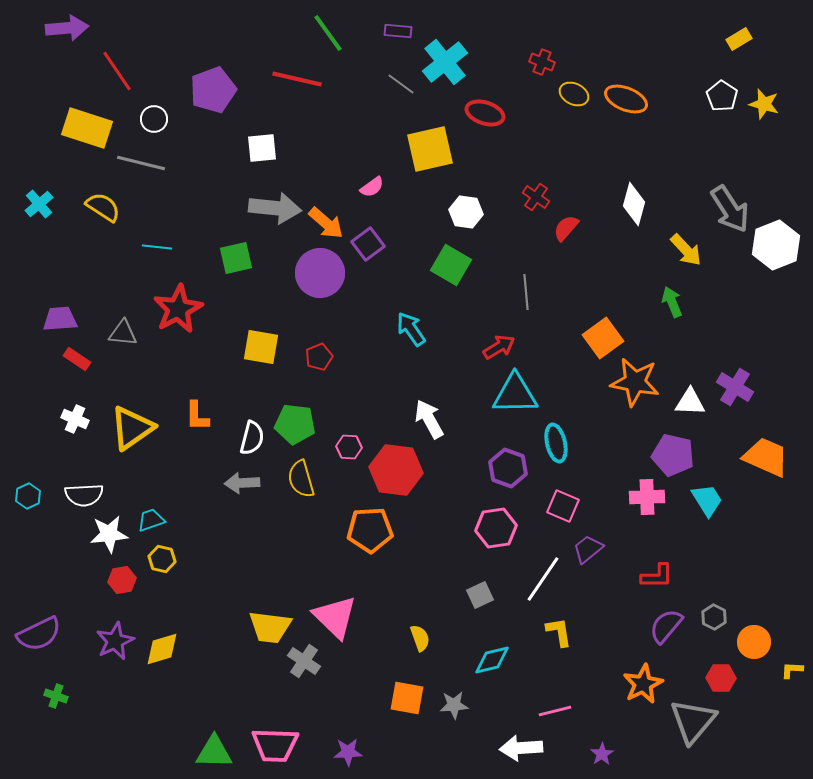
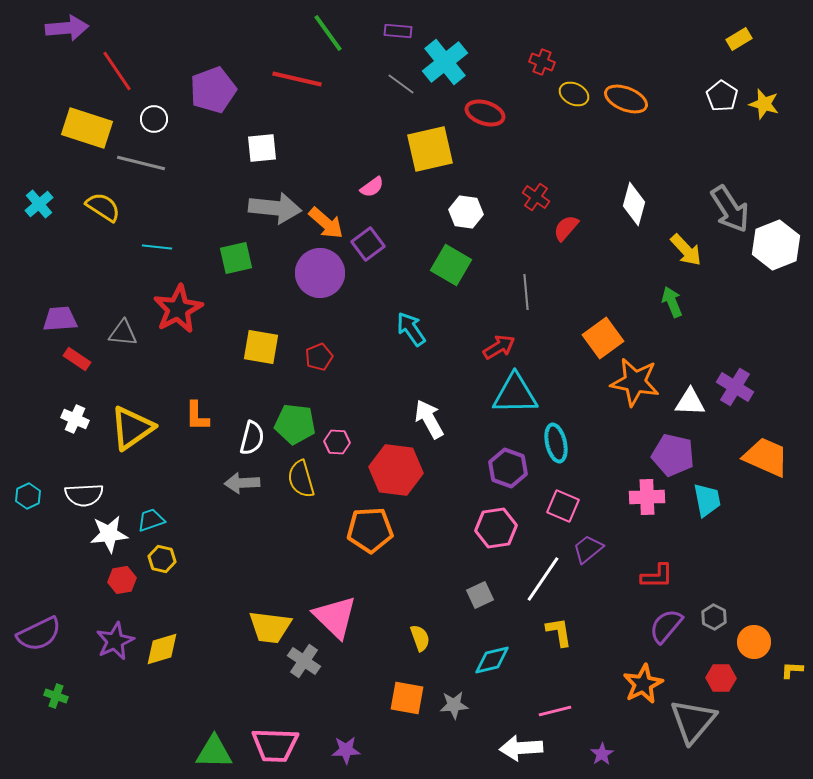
pink hexagon at (349, 447): moved 12 px left, 5 px up
cyan trapezoid at (707, 500): rotated 21 degrees clockwise
purple star at (348, 752): moved 2 px left, 2 px up
